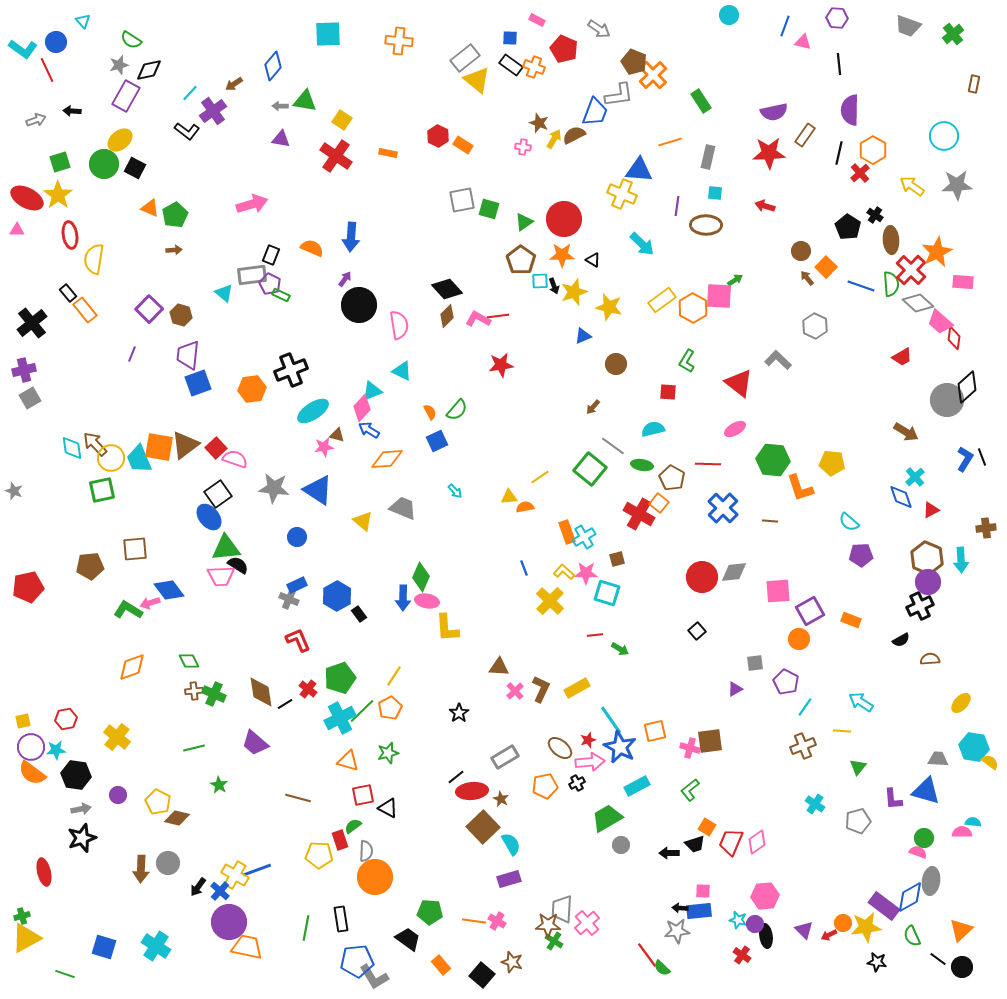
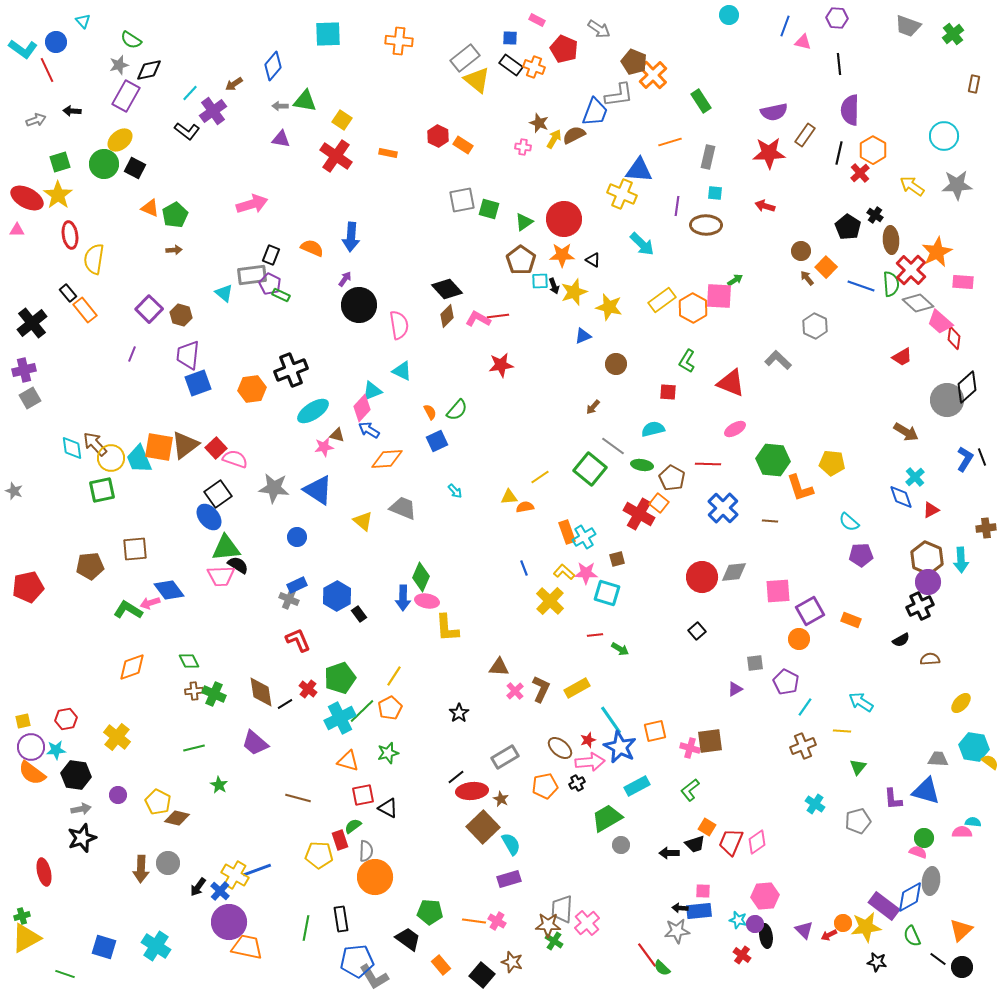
red triangle at (739, 383): moved 8 px left; rotated 16 degrees counterclockwise
